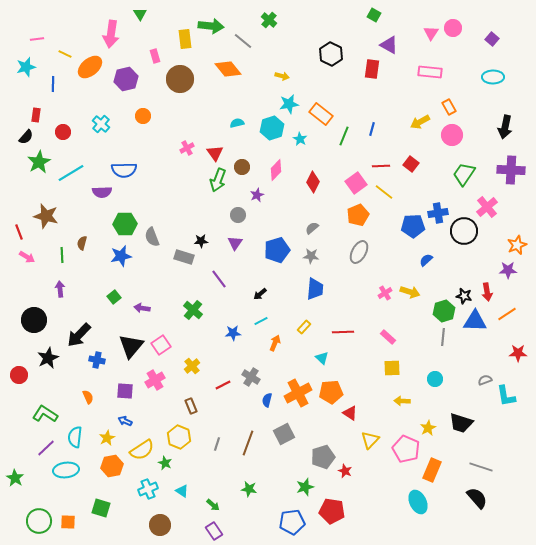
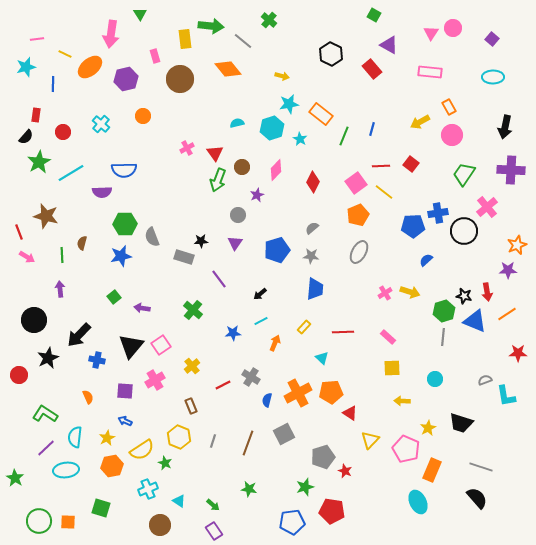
red rectangle at (372, 69): rotated 48 degrees counterclockwise
blue triangle at (475, 321): rotated 20 degrees clockwise
gray line at (217, 444): moved 4 px left, 3 px up
cyan triangle at (182, 491): moved 3 px left, 10 px down
